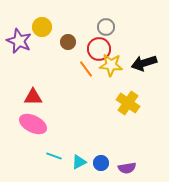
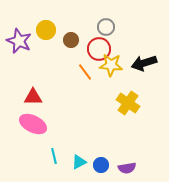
yellow circle: moved 4 px right, 3 px down
brown circle: moved 3 px right, 2 px up
orange line: moved 1 px left, 3 px down
cyan line: rotated 56 degrees clockwise
blue circle: moved 2 px down
